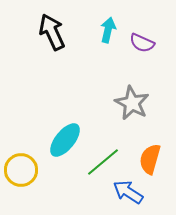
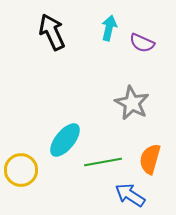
cyan arrow: moved 1 px right, 2 px up
green line: rotated 30 degrees clockwise
blue arrow: moved 2 px right, 3 px down
